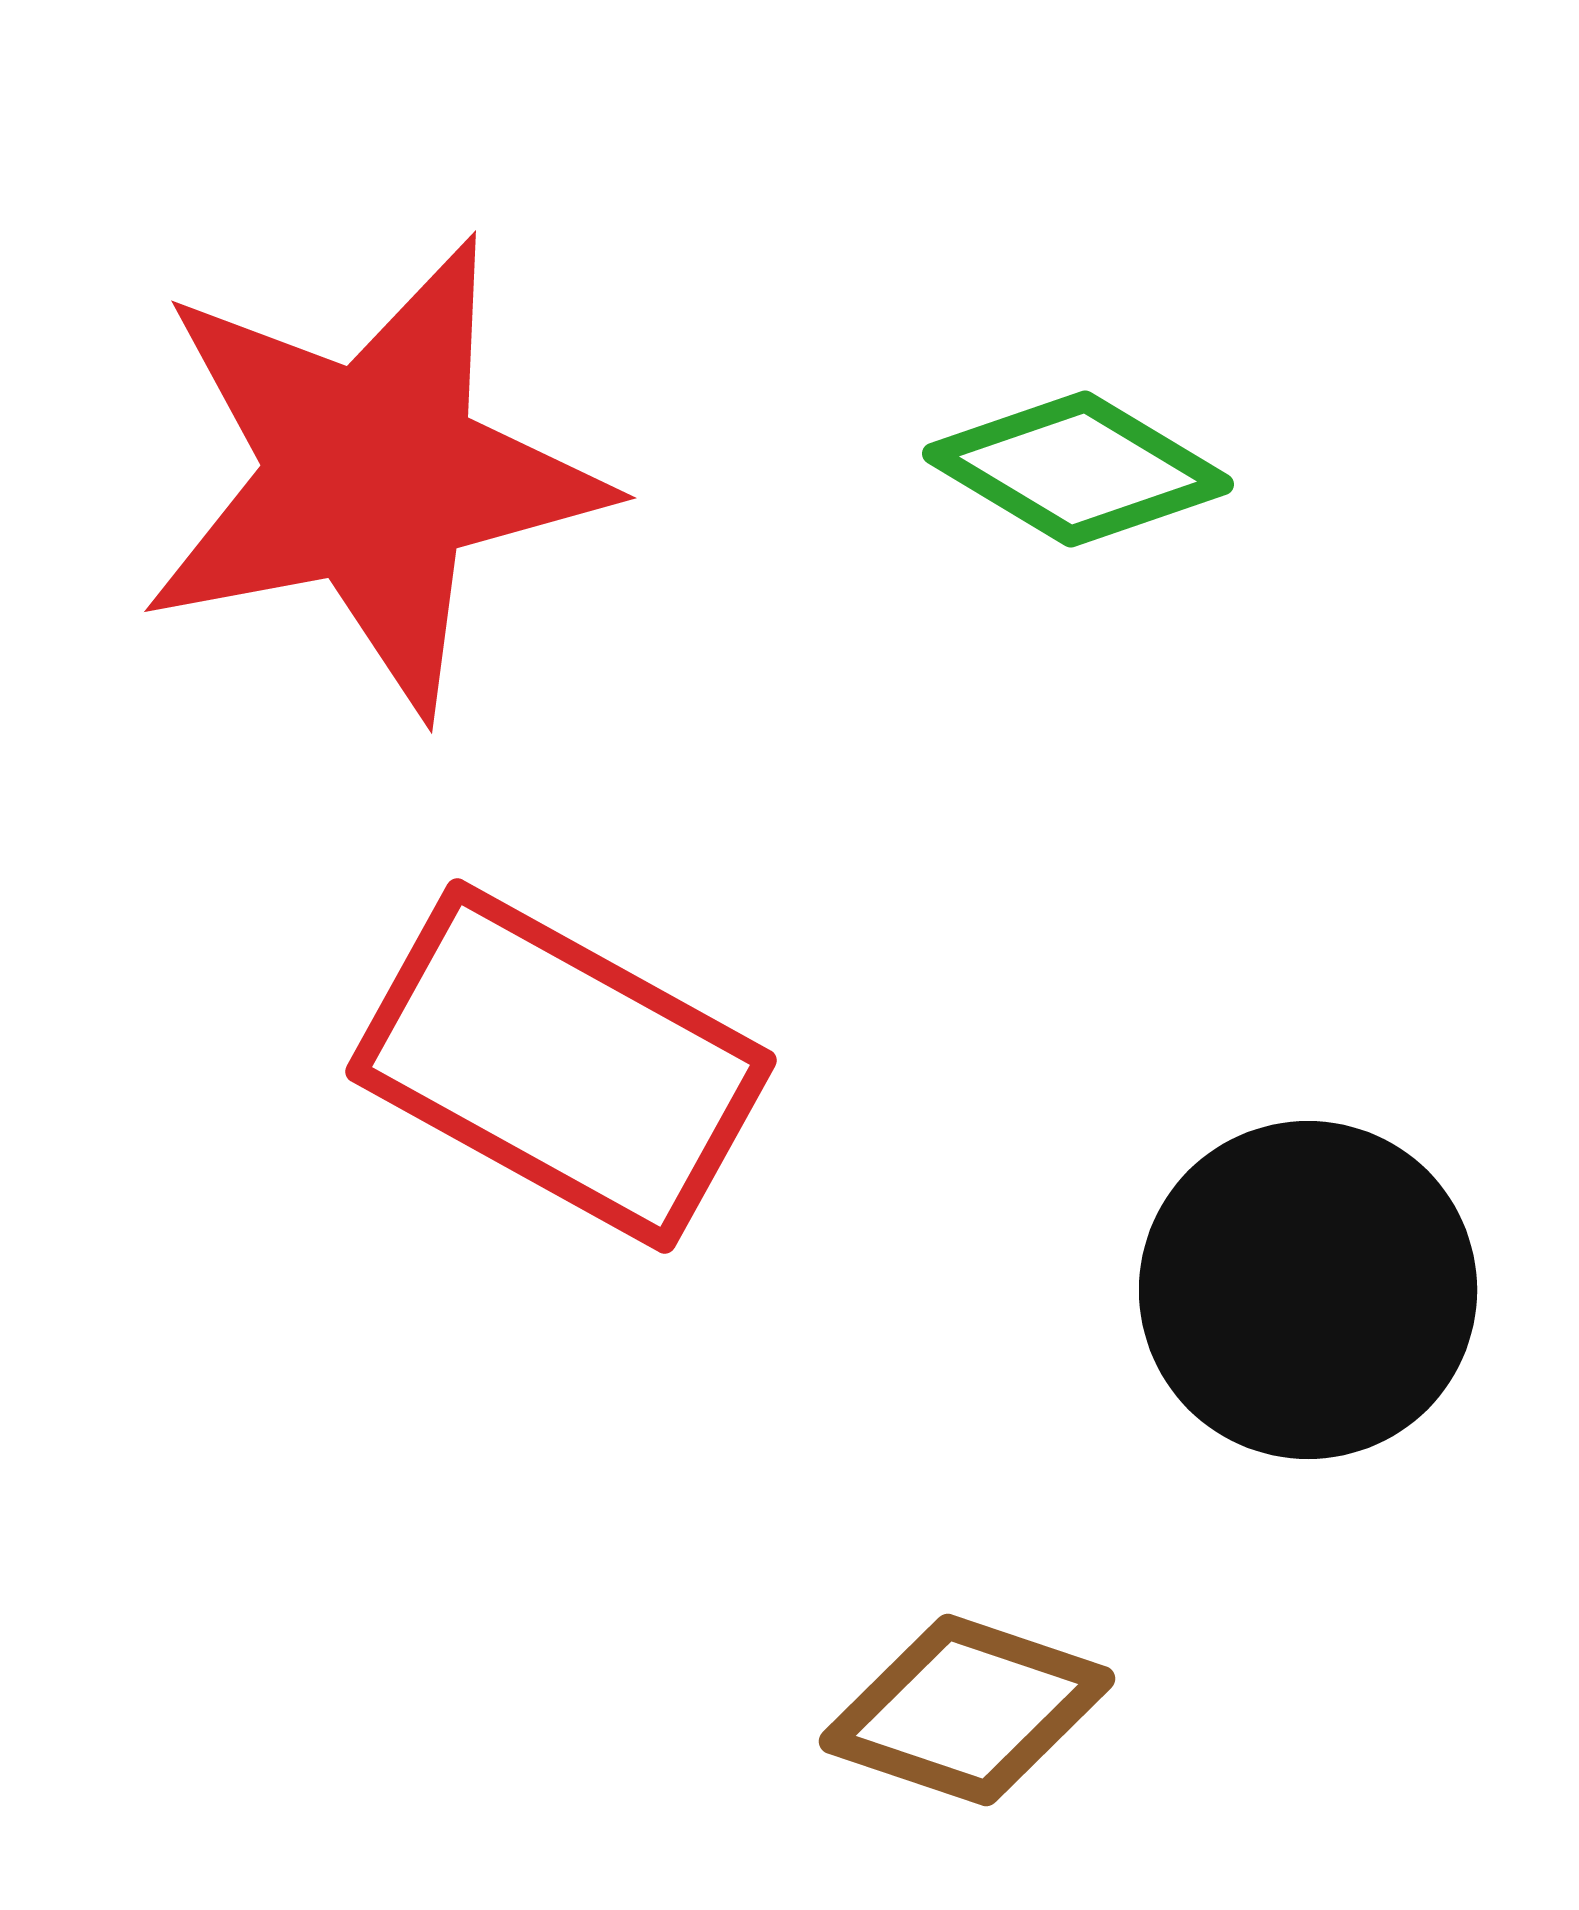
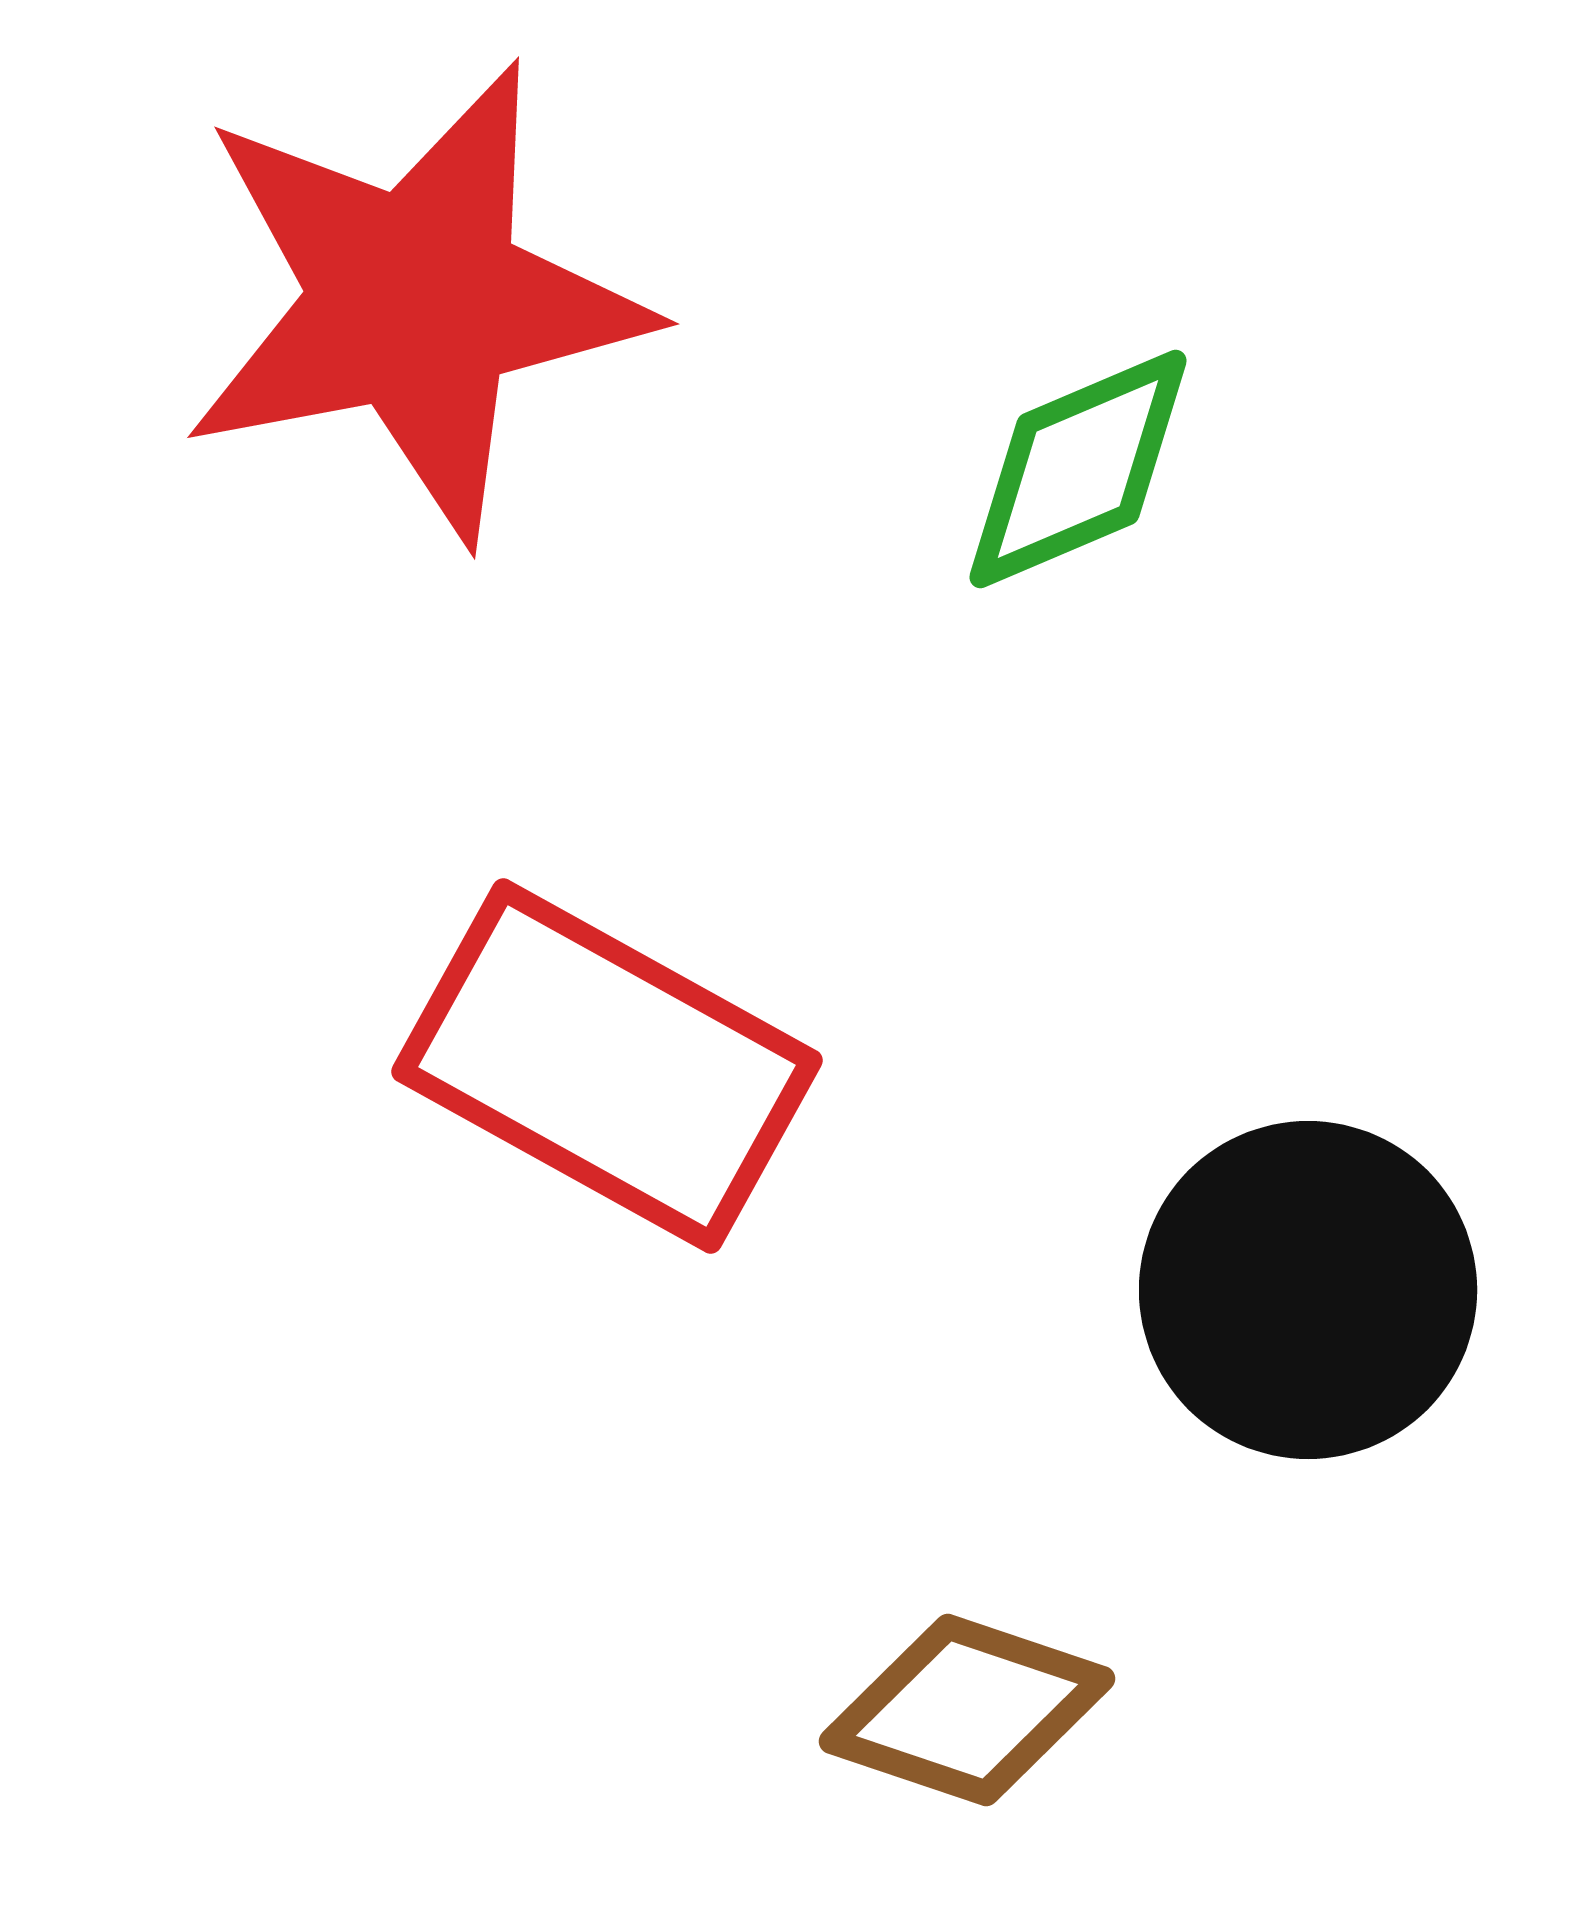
green diamond: rotated 54 degrees counterclockwise
red star: moved 43 px right, 174 px up
red rectangle: moved 46 px right
